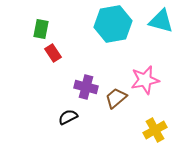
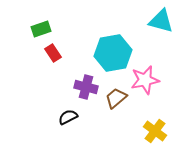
cyan hexagon: moved 29 px down
green rectangle: rotated 60 degrees clockwise
yellow cross: moved 1 px down; rotated 25 degrees counterclockwise
